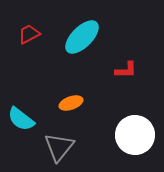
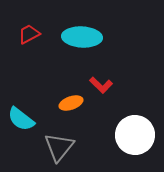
cyan ellipse: rotated 48 degrees clockwise
red L-shape: moved 25 px left, 15 px down; rotated 45 degrees clockwise
